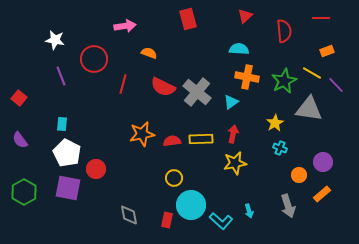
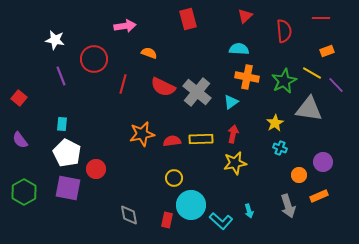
orange rectangle at (322, 194): moved 3 px left, 2 px down; rotated 18 degrees clockwise
